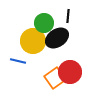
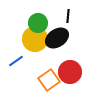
green circle: moved 6 px left
yellow circle: moved 2 px right, 2 px up
blue line: moved 2 px left; rotated 49 degrees counterclockwise
orange square: moved 6 px left, 2 px down
